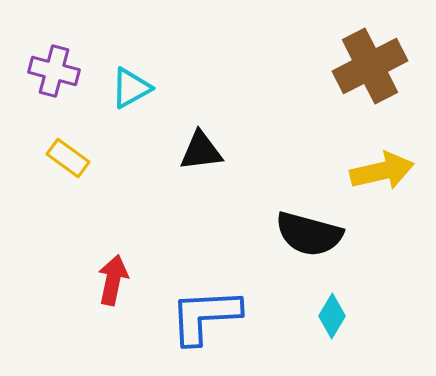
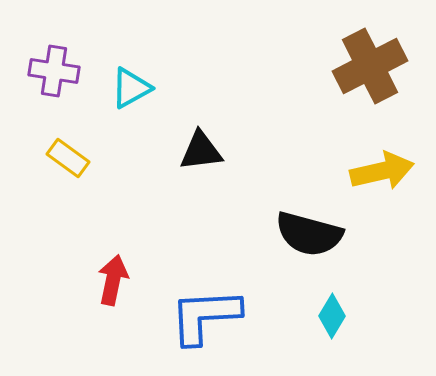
purple cross: rotated 6 degrees counterclockwise
